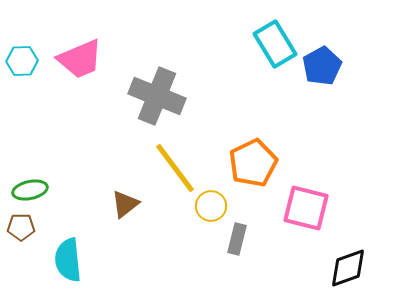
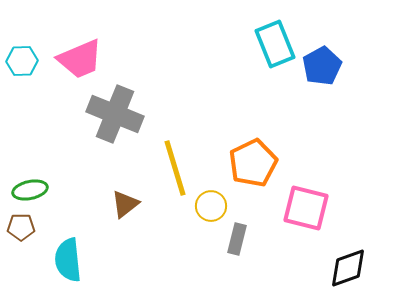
cyan rectangle: rotated 9 degrees clockwise
gray cross: moved 42 px left, 18 px down
yellow line: rotated 20 degrees clockwise
